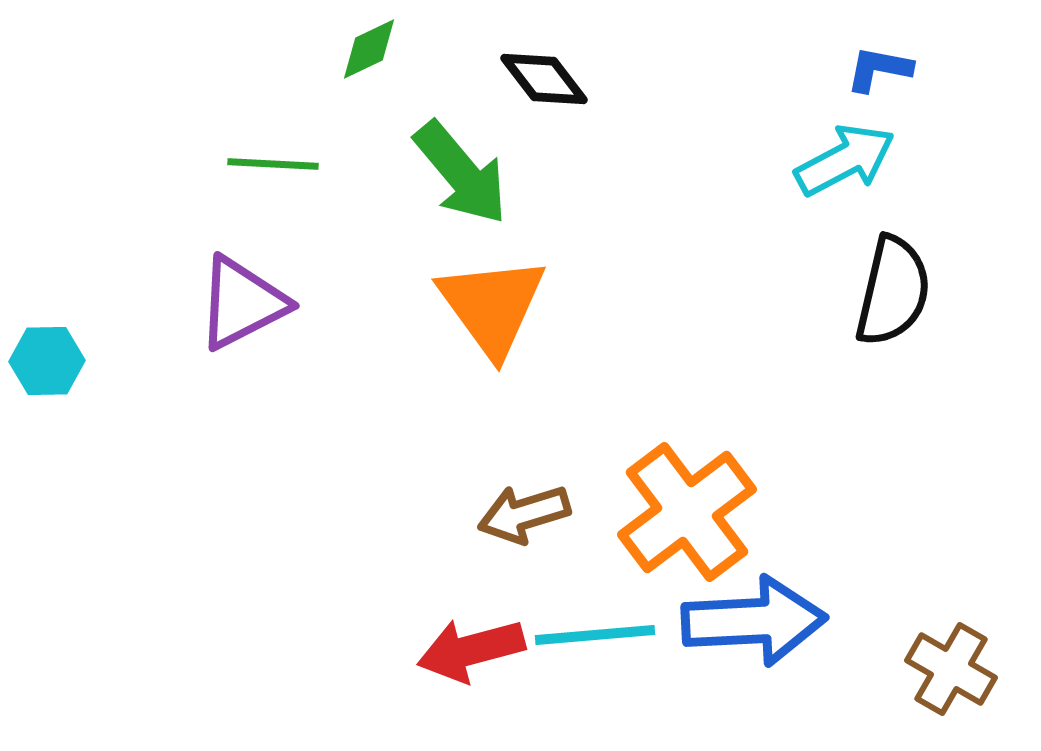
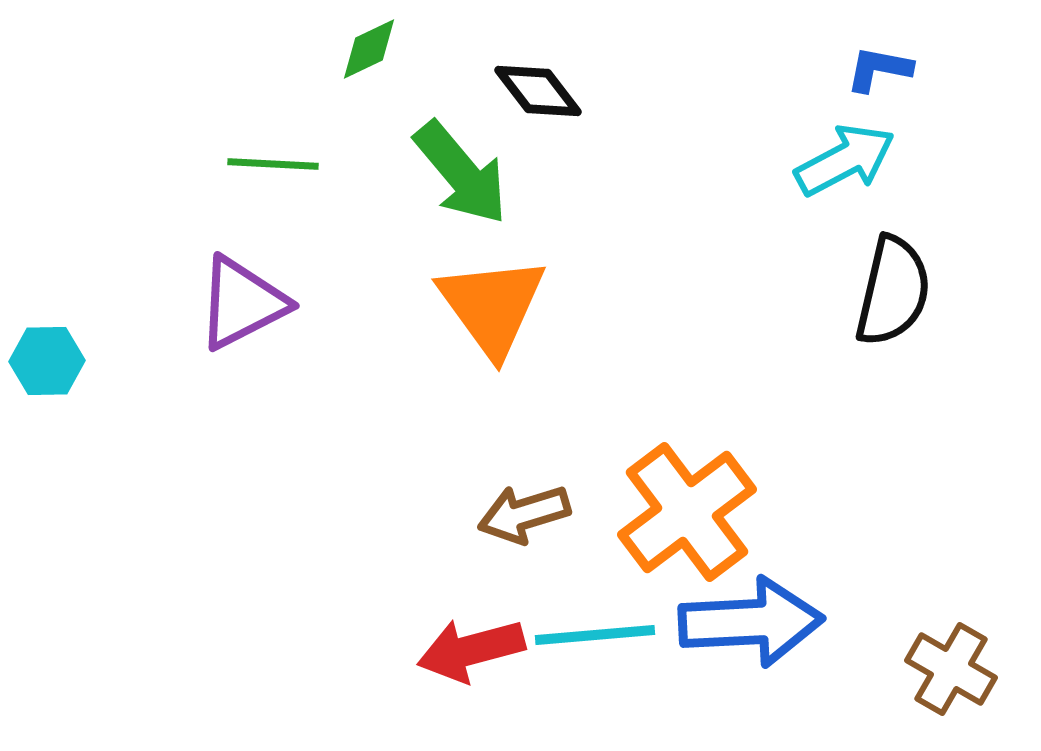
black diamond: moved 6 px left, 12 px down
blue arrow: moved 3 px left, 1 px down
